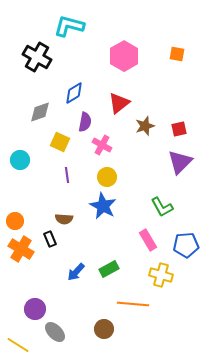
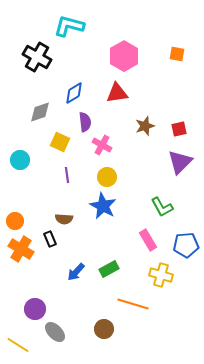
red triangle: moved 2 px left, 10 px up; rotated 30 degrees clockwise
purple semicircle: rotated 18 degrees counterclockwise
orange line: rotated 12 degrees clockwise
